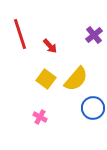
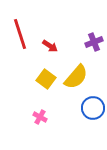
purple cross: moved 7 px down; rotated 18 degrees clockwise
red arrow: rotated 14 degrees counterclockwise
yellow semicircle: moved 2 px up
